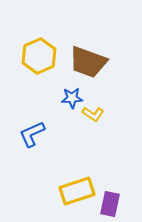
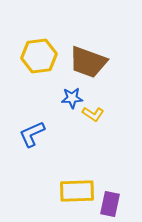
yellow hexagon: rotated 16 degrees clockwise
yellow rectangle: rotated 16 degrees clockwise
